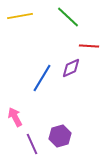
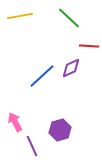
green line: moved 1 px right, 1 px down
blue line: moved 2 px up; rotated 16 degrees clockwise
pink arrow: moved 5 px down
purple hexagon: moved 6 px up
purple line: moved 2 px down
